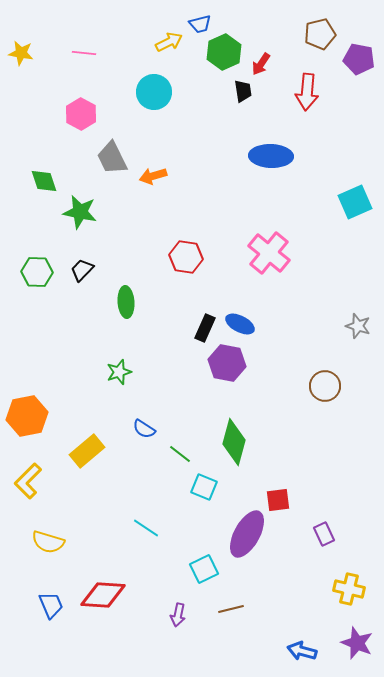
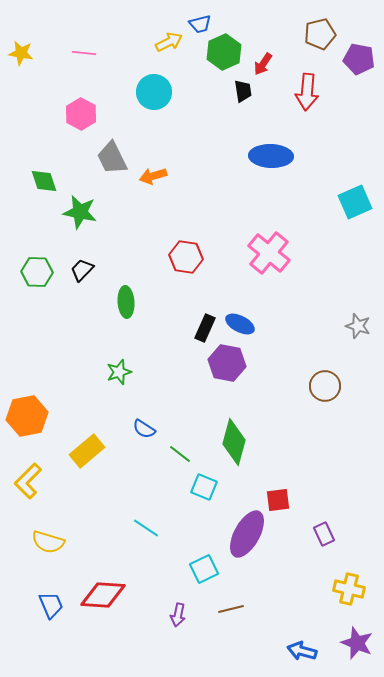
red arrow at (261, 64): moved 2 px right
